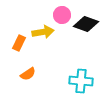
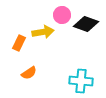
orange semicircle: moved 1 px right, 1 px up
